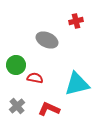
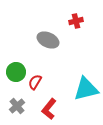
gray ellipse: moved 1 px right
green circle: moved 7 px down
red semicircle: moved 4 px down; rotated 70 degrees counterclockwise
cyan triangle: moved 9 px right, 5 px down
red L-shape: rotated 75 degrees counterclockwise
